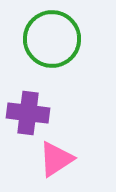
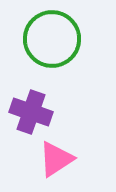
purple cross: moved 3 px right, 1 px up; rotated 12 degrees clockwise
